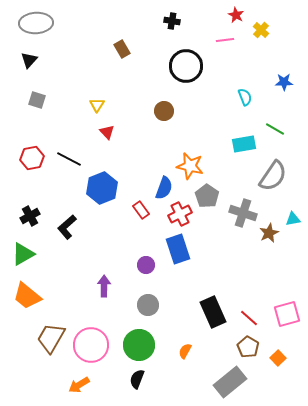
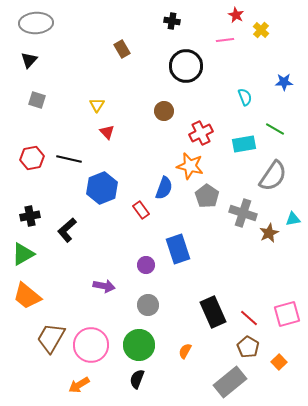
black line at (69, 159): rotated 15 degrees counterclockwise
red cross at (180, 214): moved 21 px right, 81 px up
black cross at (30, 216): rotated 18 degrees clockwise
black L-shape at (67, 227): moved 3 px down
purple arrow at (104, 286): rotated 100 degrees clockwise
orange square at (278, 358): moved 1 px right, 4 px down
